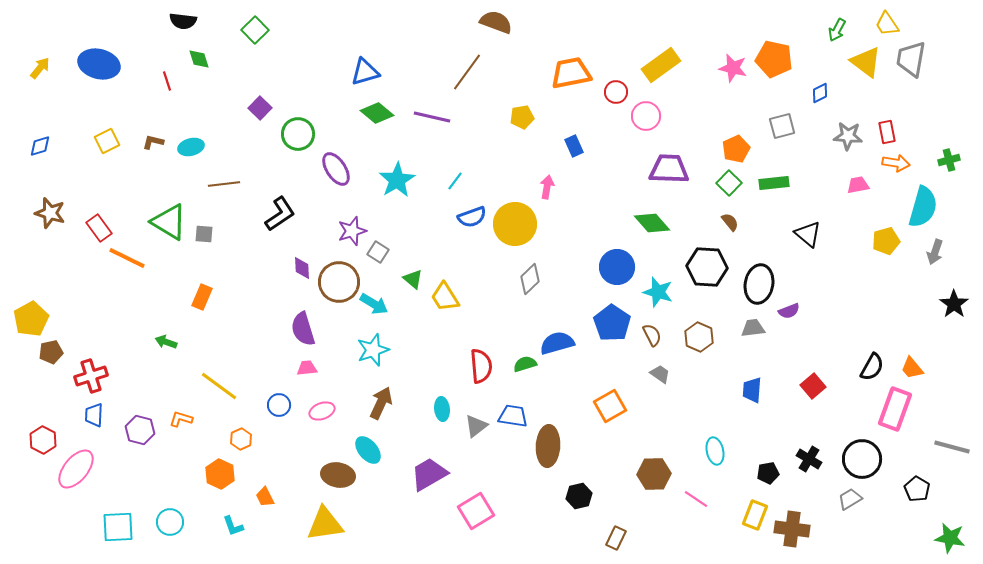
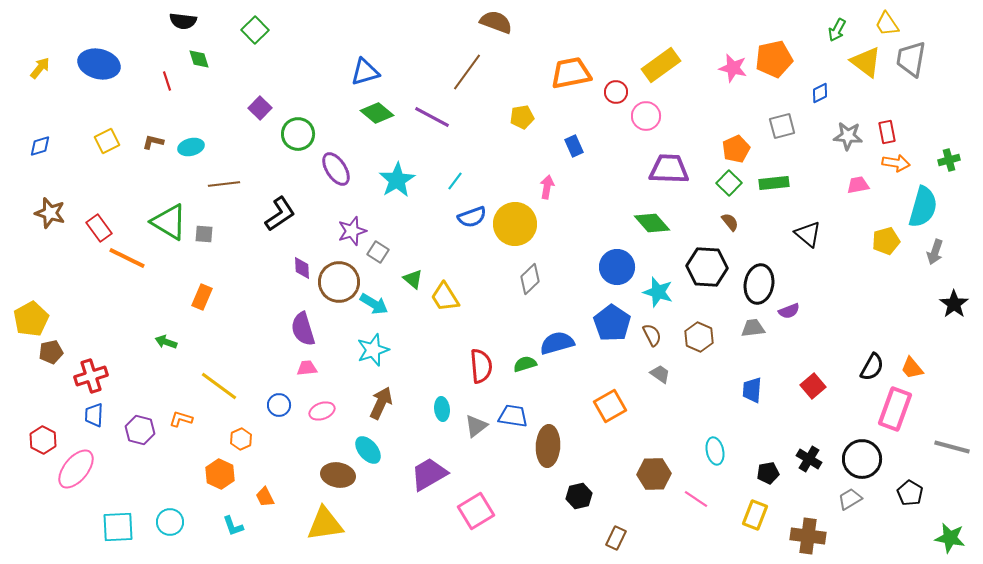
orange pentagon at (774, 59): rotated 24 degrees counterclockwise
purple line at (432, 117): rotated 15 degrees clockwise
black pentagon at (917, 489): moved 7 px left, 4 px down
brown cross at (792, 529): moved 16 px right, 7 px down
